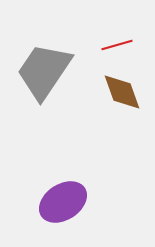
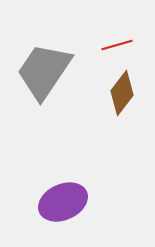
brown diamond: moved 1 px down; rotated 57 degrees clockwise
purple ellipse: rotated 9 degrees clockwise
